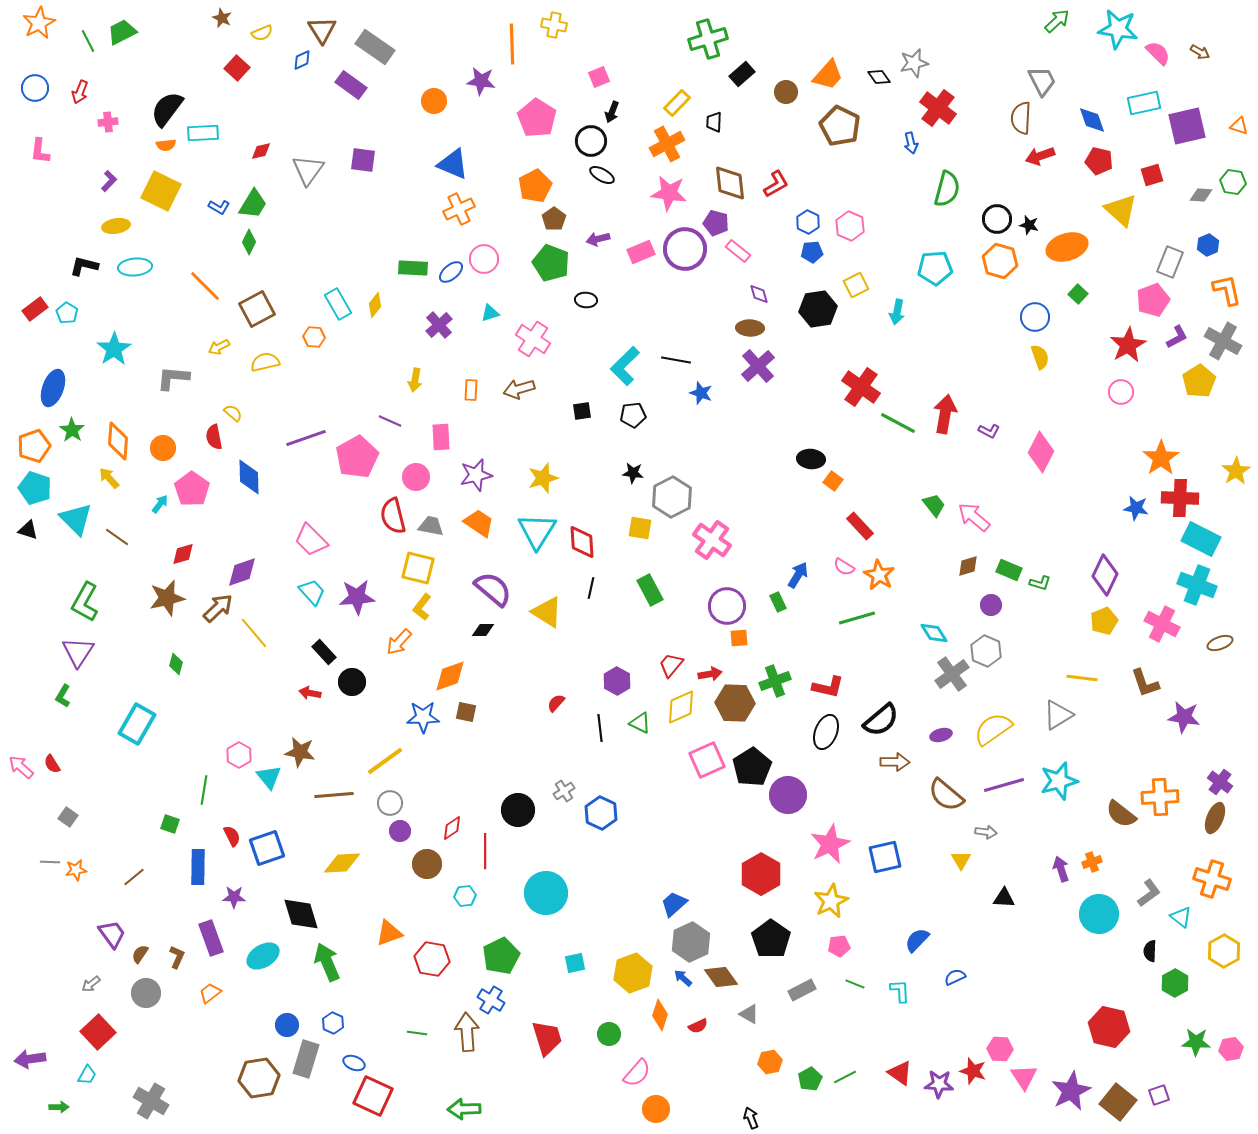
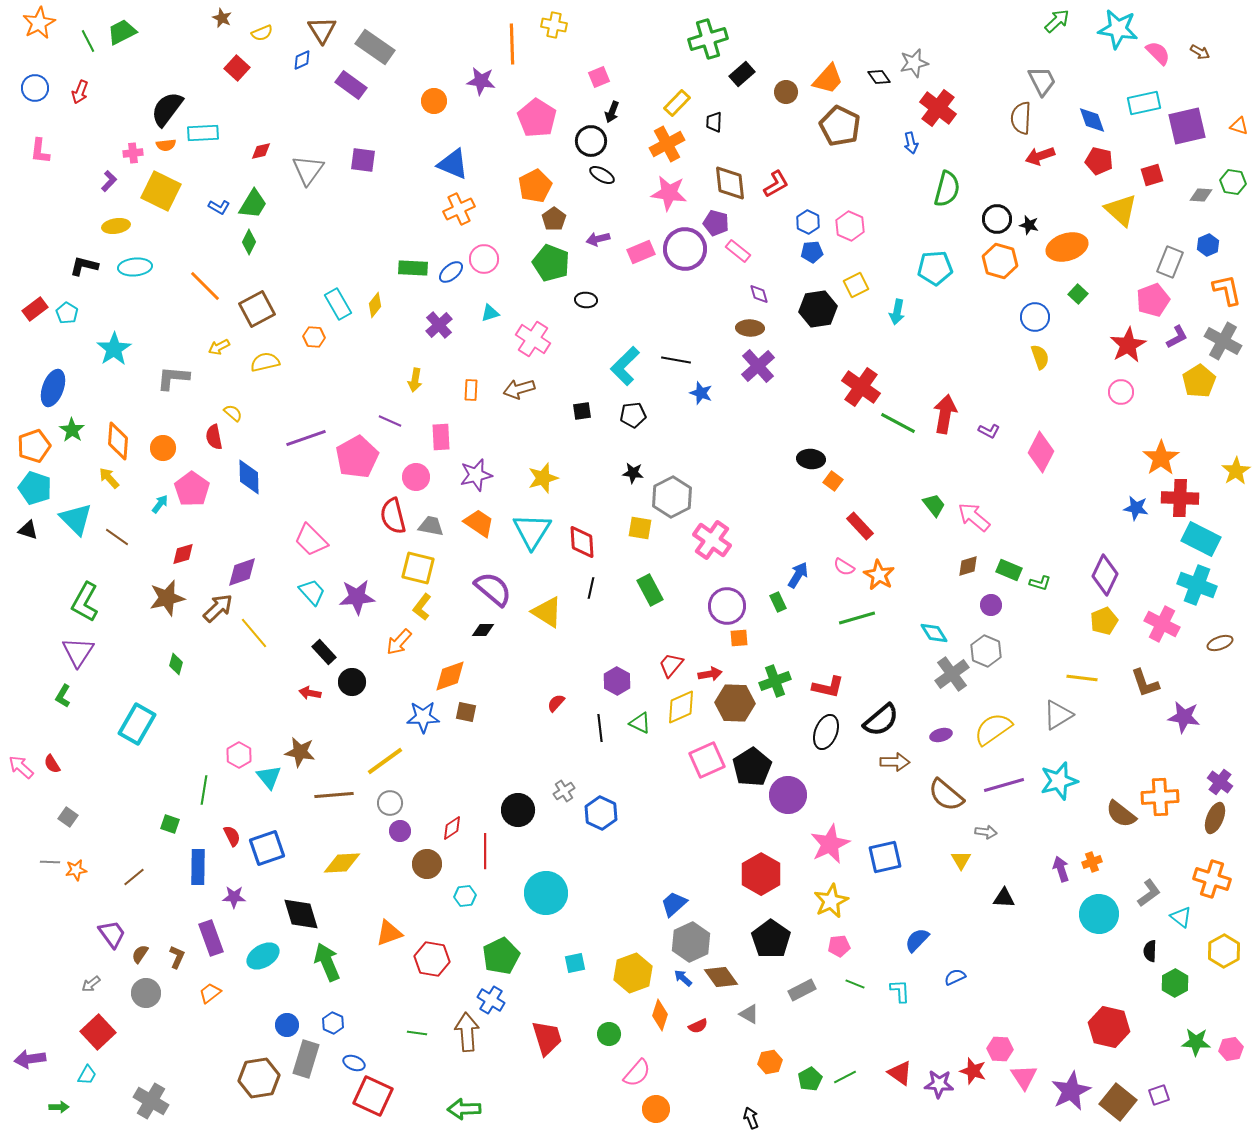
orange trapezoid at (828, 75): moved 4 px down
pink cross at (108, 122): moved 25 px right, 31 px down
cyan triangle at (537, 531): moved 5 px left
